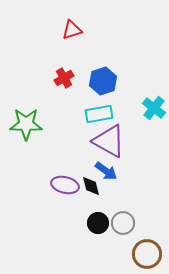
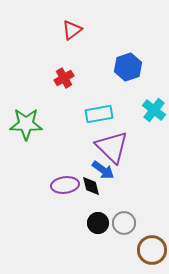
red triangle: rotated 20 degrees counterclockwise
blue hexagon: moved 25 px right, 14 px up
cyan cross: moved 2 px down
purple triangle: moved 3 px right, 6 px down; rotated 15 degrees clockwise
blue arrow: moved 3 px left, 1 px up
purple ellipse: rotated 20 degrees counterclockwise
gray circle: moved 1 px right
brown circle: moved 5 px right, 4 px up
